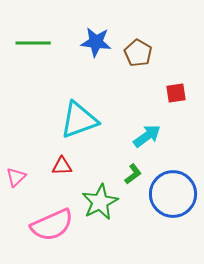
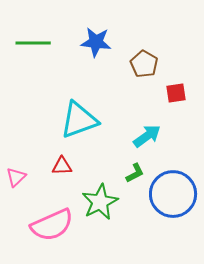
brown pentagon: moved 6 px right, 11 px down
green L-shape: moved 2 px right, 1 px up; rotated 10 degrees clockwise
